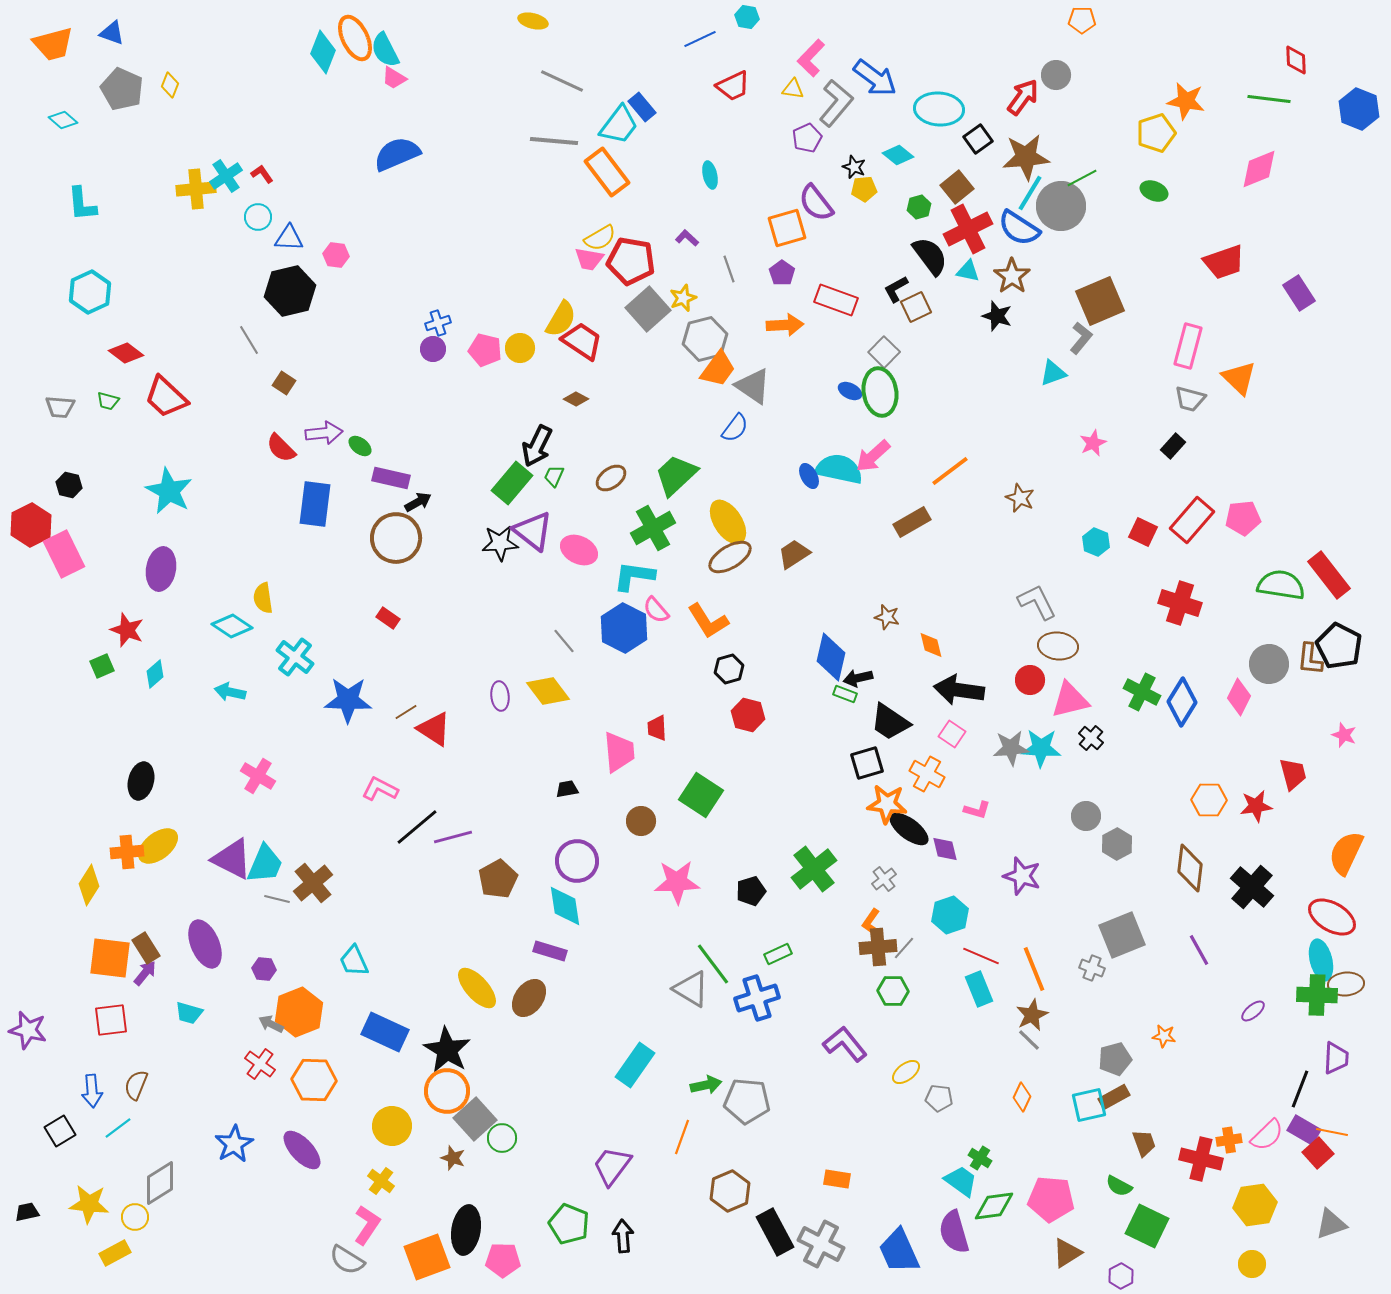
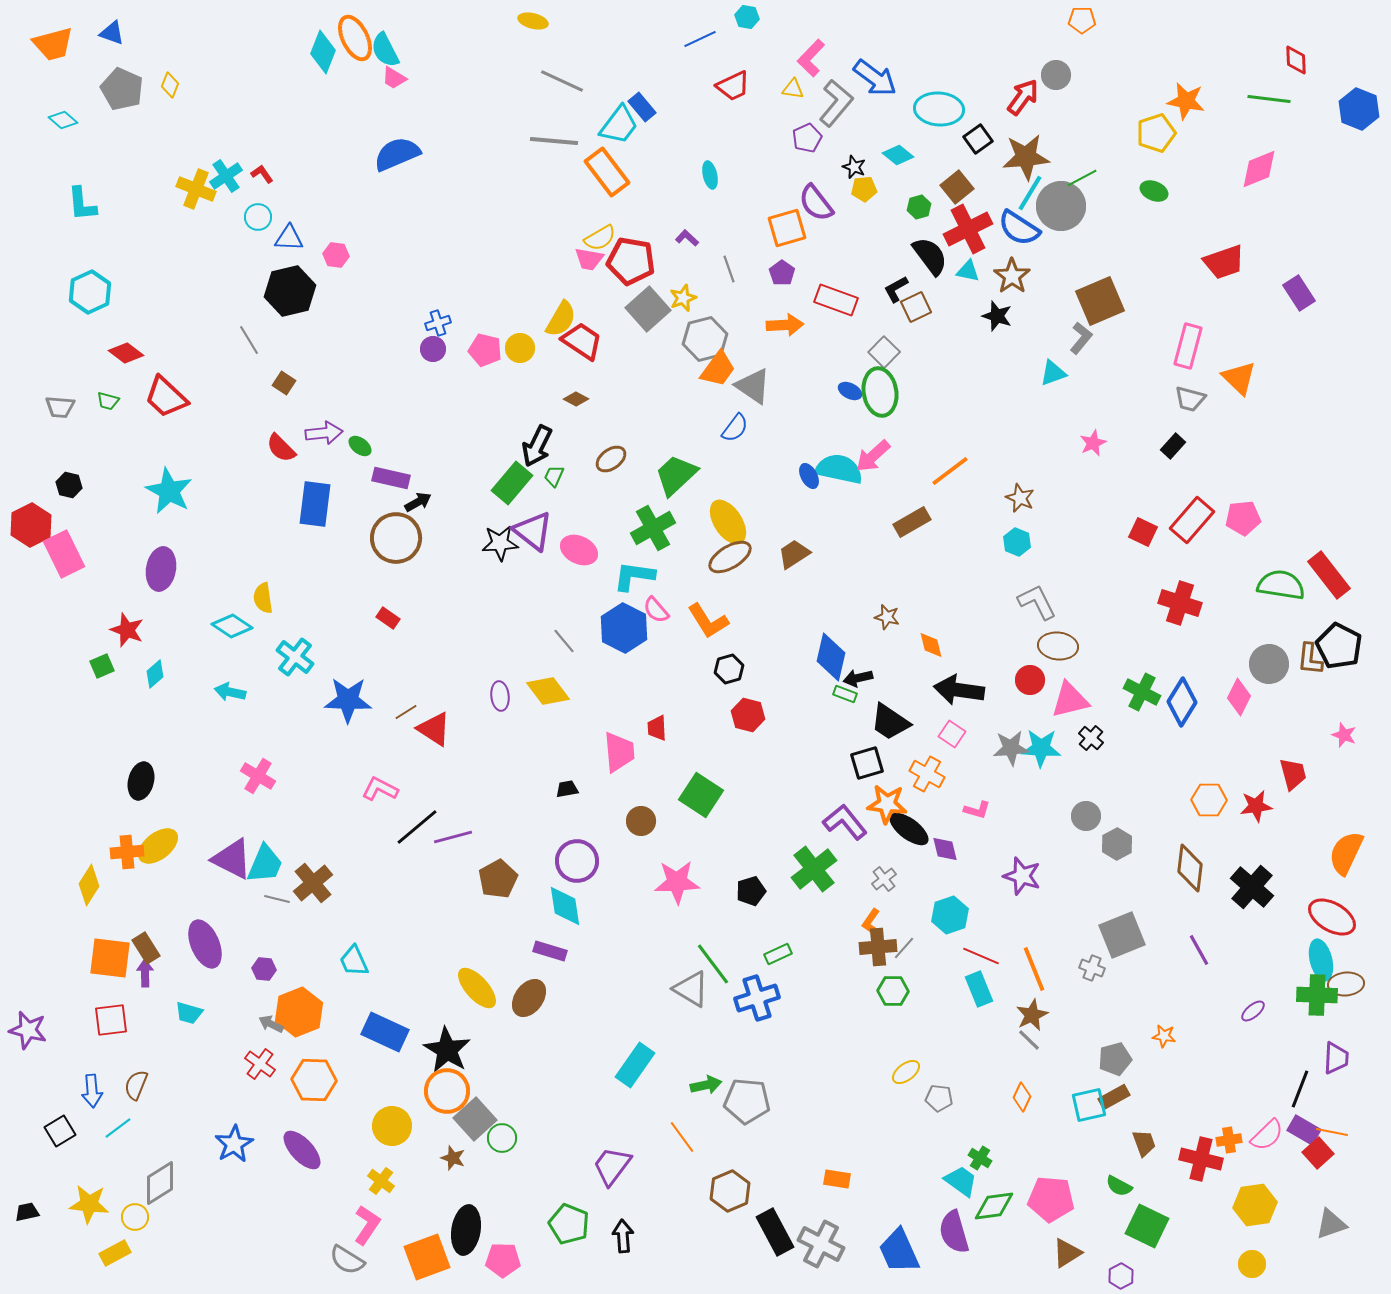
yellow cross at (196, 189): rotated 27 degrees clockwise
brown ellipse at (611, 478): moved 19 px up
cyan hexagon at (1096, 542): moved 79 px left
purple arrow at (145, 973): rotated 40 degrees counterclockwise
purple L-shape at (845, 1044): moved 222 px up
orange line at (682, 1137): rotated 56 degrees counterclockwise
